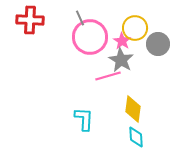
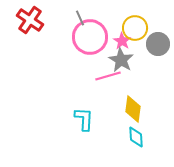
red cross: rotated 32 degrees clockwise
